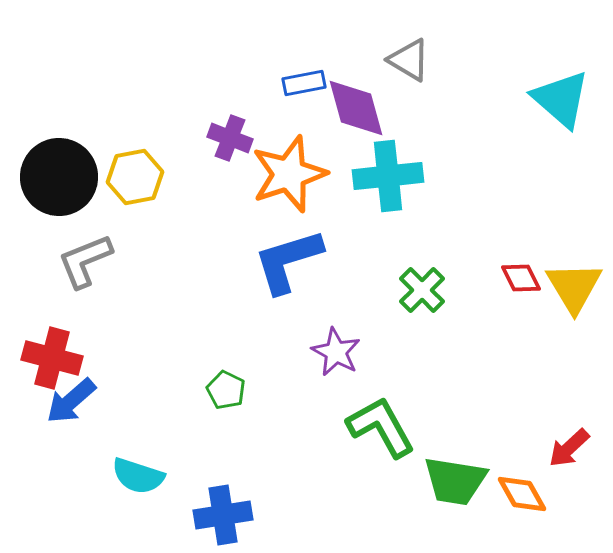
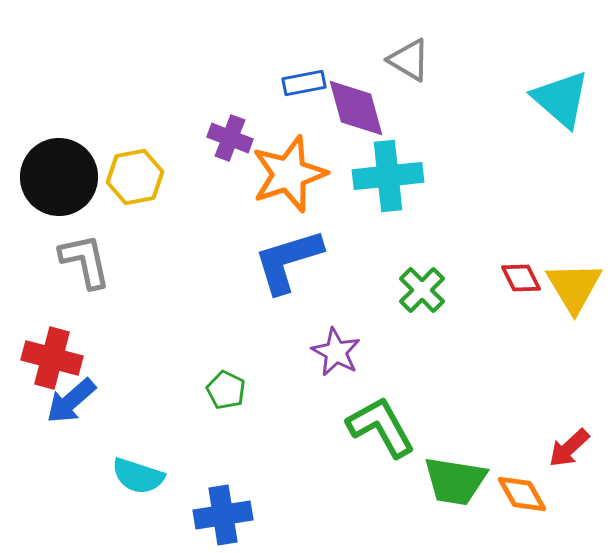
gray L-shape: rotated 100 degrees clockwise
